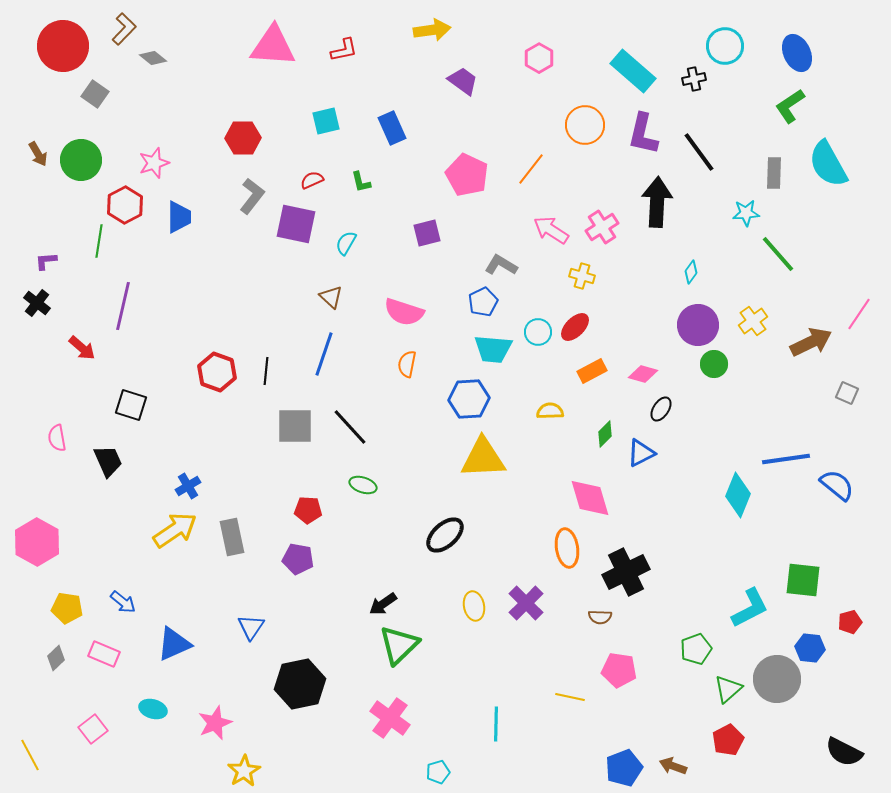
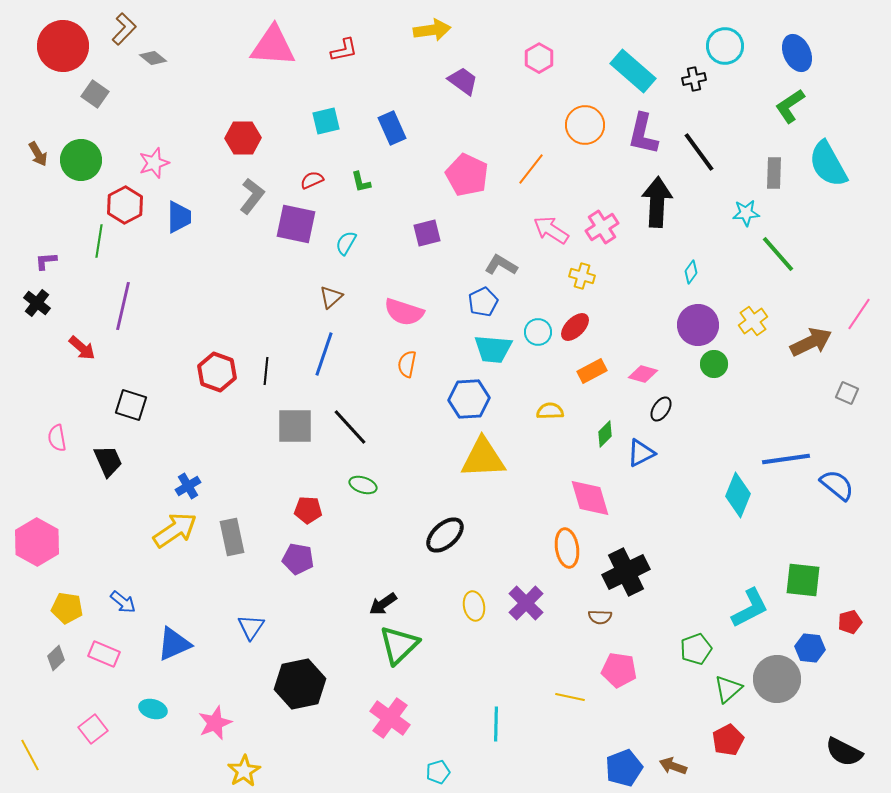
brown triangle at (331, 297): rotated 35 degrees clockwise
